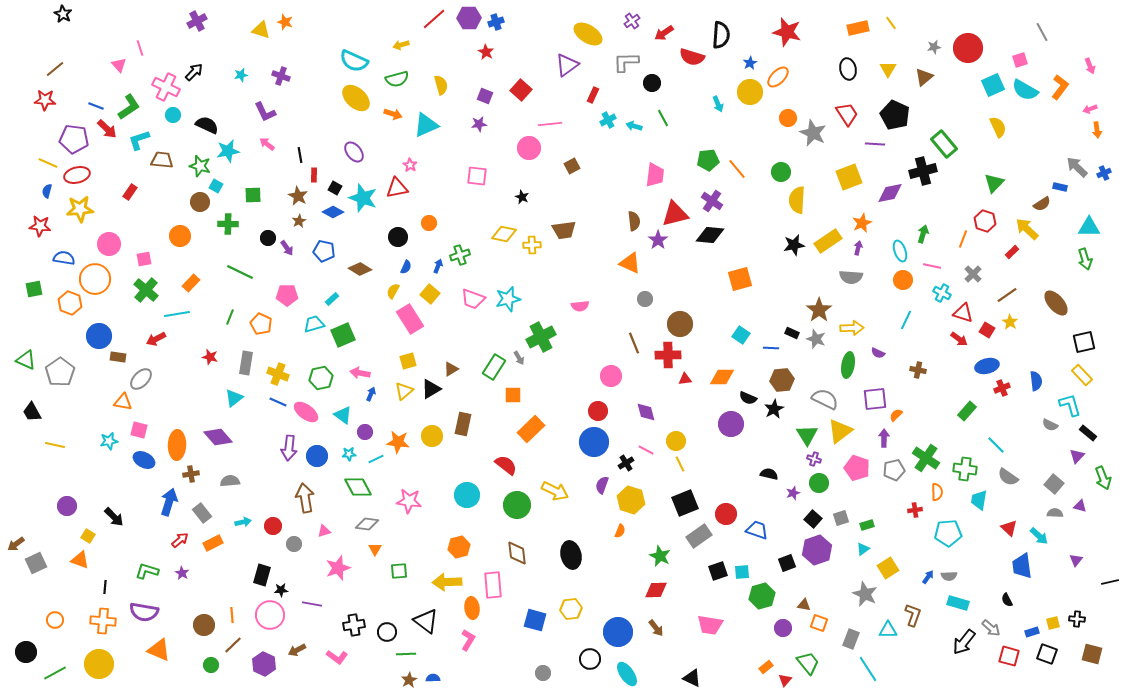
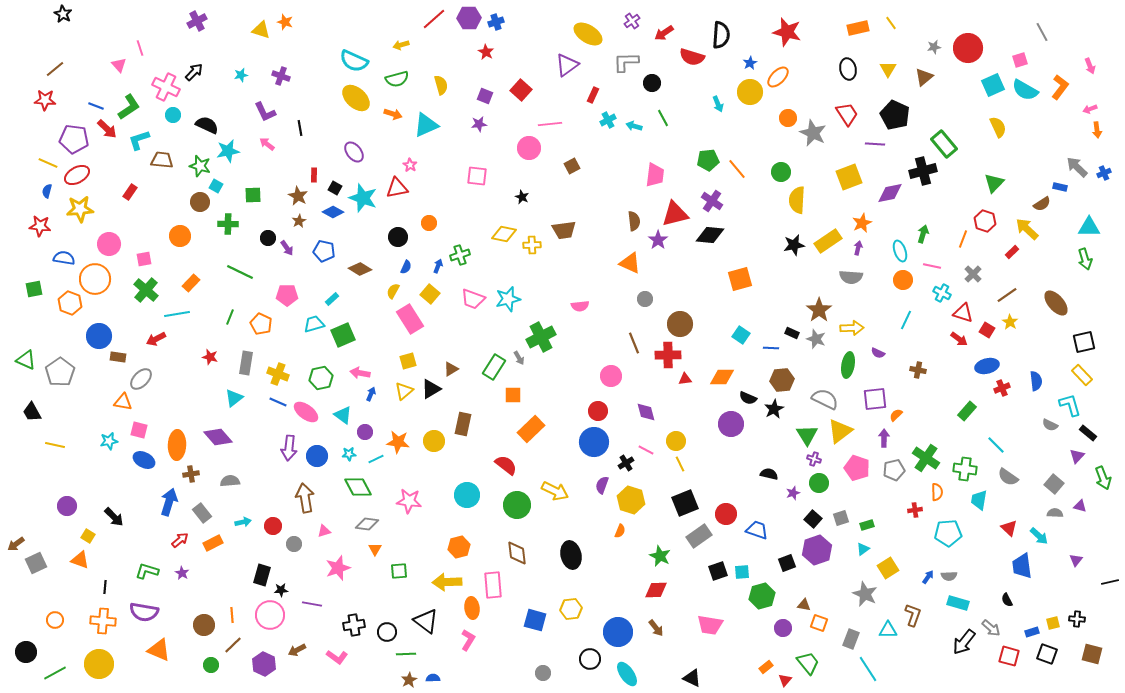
black line at (300, 155): moved 27 px up
red ellipse at (77, 175): rotated 15 degrees counterclockwise
yellow circle at (432, 436): moved 2 px right, 5 px down
